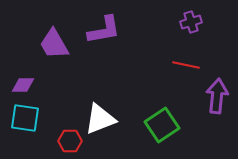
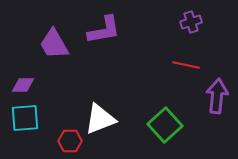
cyan square: rotated 12 degrees counterclockwise
green square: moved 3 px right; rotated 8 degrees counterclockwise
